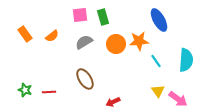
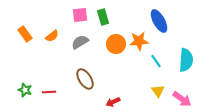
blue ellipse: moved 1 px down
gray semicircle: moved 4 px left
pink arrow: moved 4 px right
